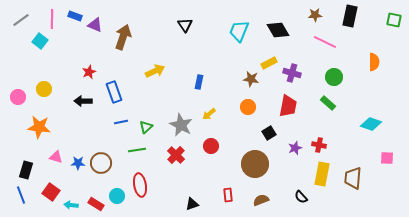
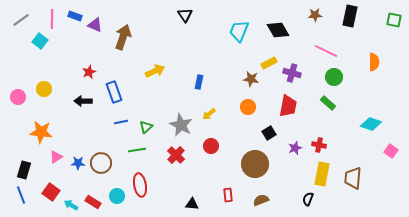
black triangle at (185, 25): moved 10 px up
pink line at (325, 42): moved 1 px right, 9 px down
orange star at (39, 127): moved 2 px right, 5 px down
pink triangle at (56, 157): rotated 48 degrees counterclockwise
pink square at (387, 158): moved 4 px right, 7 px up; rotated 32 degrees clockwise
black rectangle at (26, 170): moved 2 px left
black semicircle at (301, 197): moved 7 px right, 2 px down; rotated 64 degrees clockwise
red rectangle at (96, 204): moved 3 px left, 2 px up
black triangle at (192, 204): rotated 24 degrees clockwise
cyan arrow at (71, 205): rotated 24 degrees clockwise
